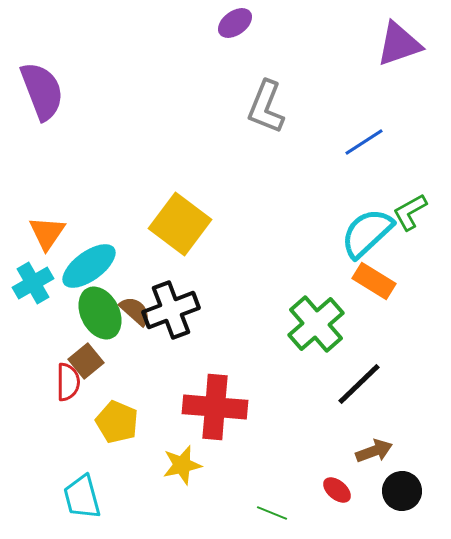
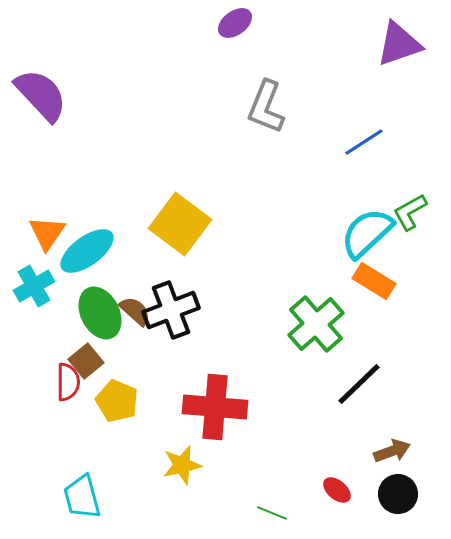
purple semicircle: moved 1 px left, 4 px down; rotated 22 degrees counterclockwise
cyan ellipse: moved 2 px left, 15 px up
cyan cross: moved 1 px right, 3 px down
yellow pentagon: moved 21 px up
brown arrow: moved 18 px right
black circle: moved 4 px left, 3 px down
